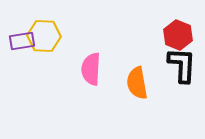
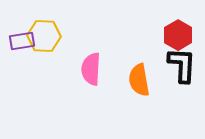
red hexagon: rotated 8 degrees clockwise
orange semicircle: moved 2 px right, 3 px up
